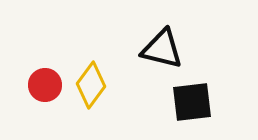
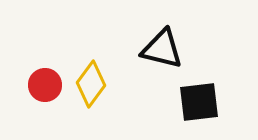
yellow diamond: moved 1 px up
black square: moved 7 px right
